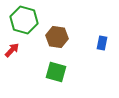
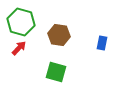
green hexagon: moved 3 px left, 2 px down
brown hexagon: moved 2 px right, 2 px up
red arrow: moved 7 px right, 2 px up
